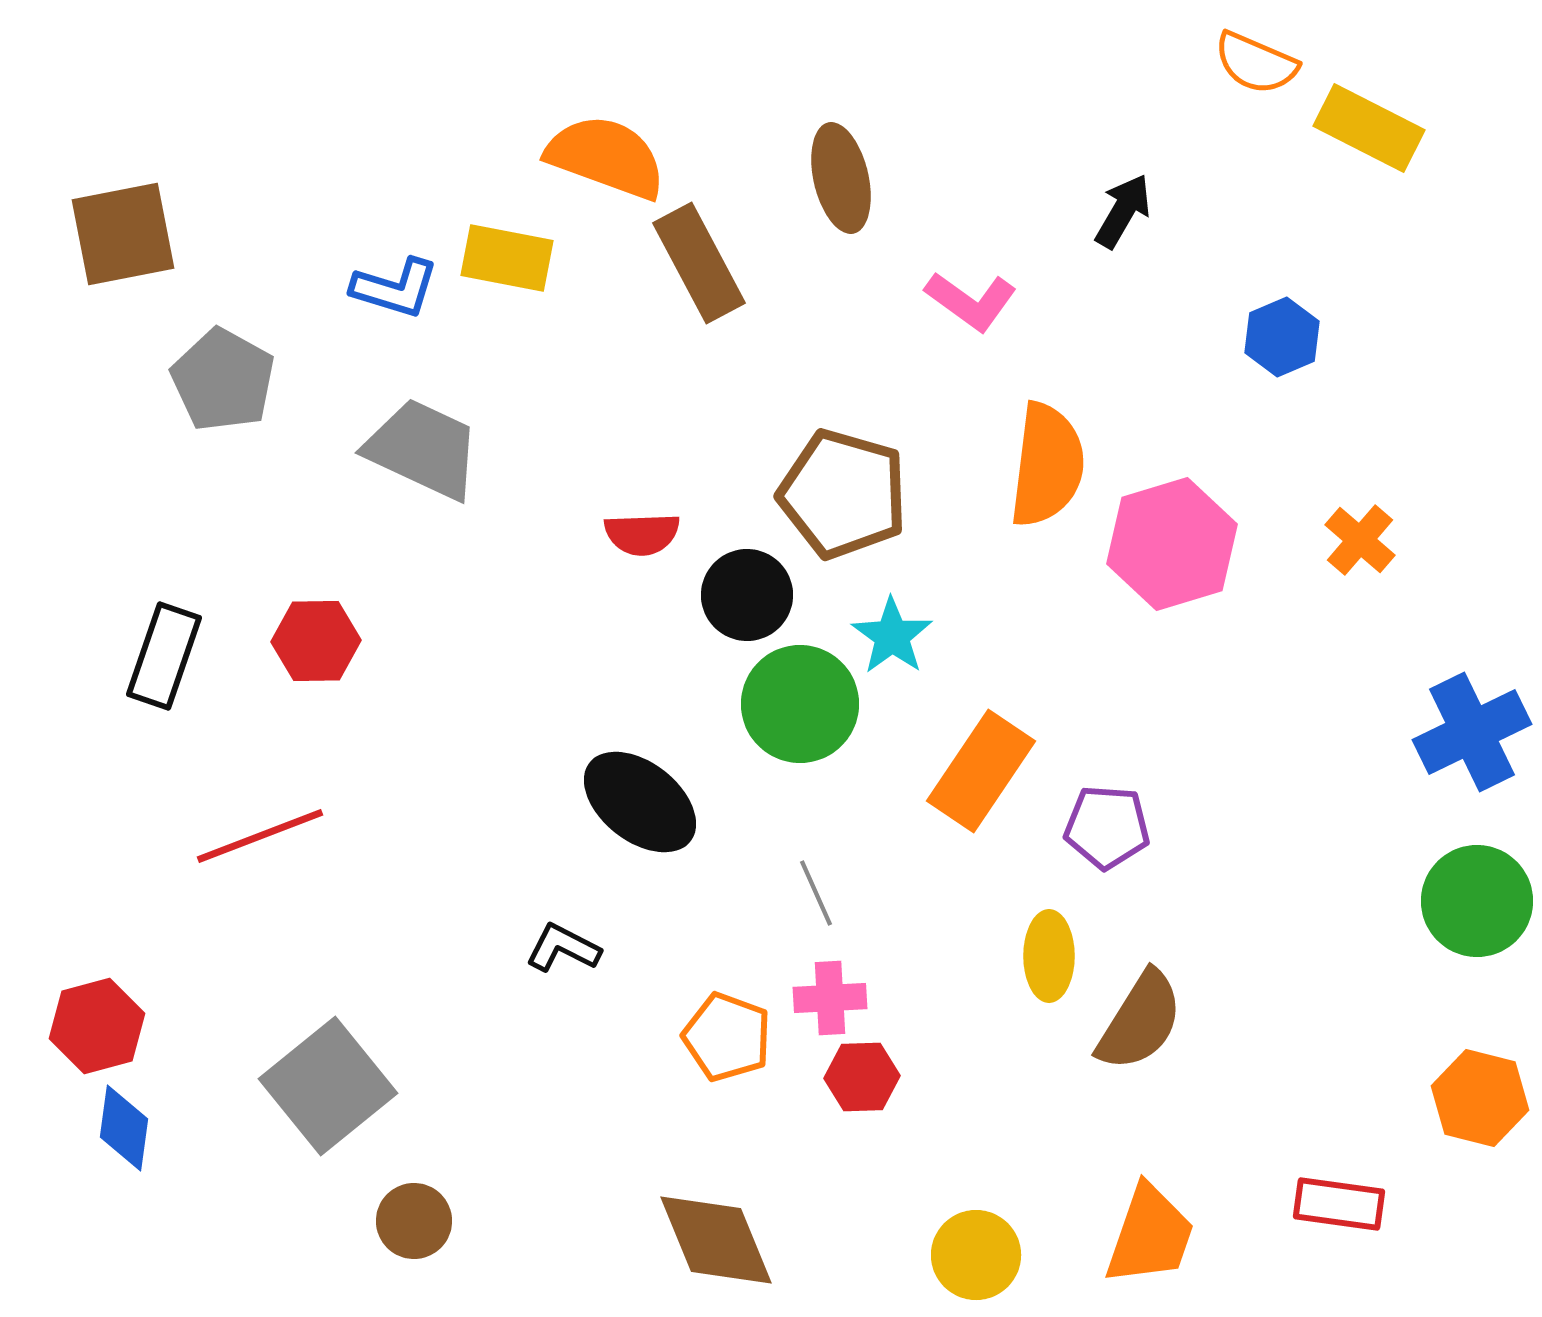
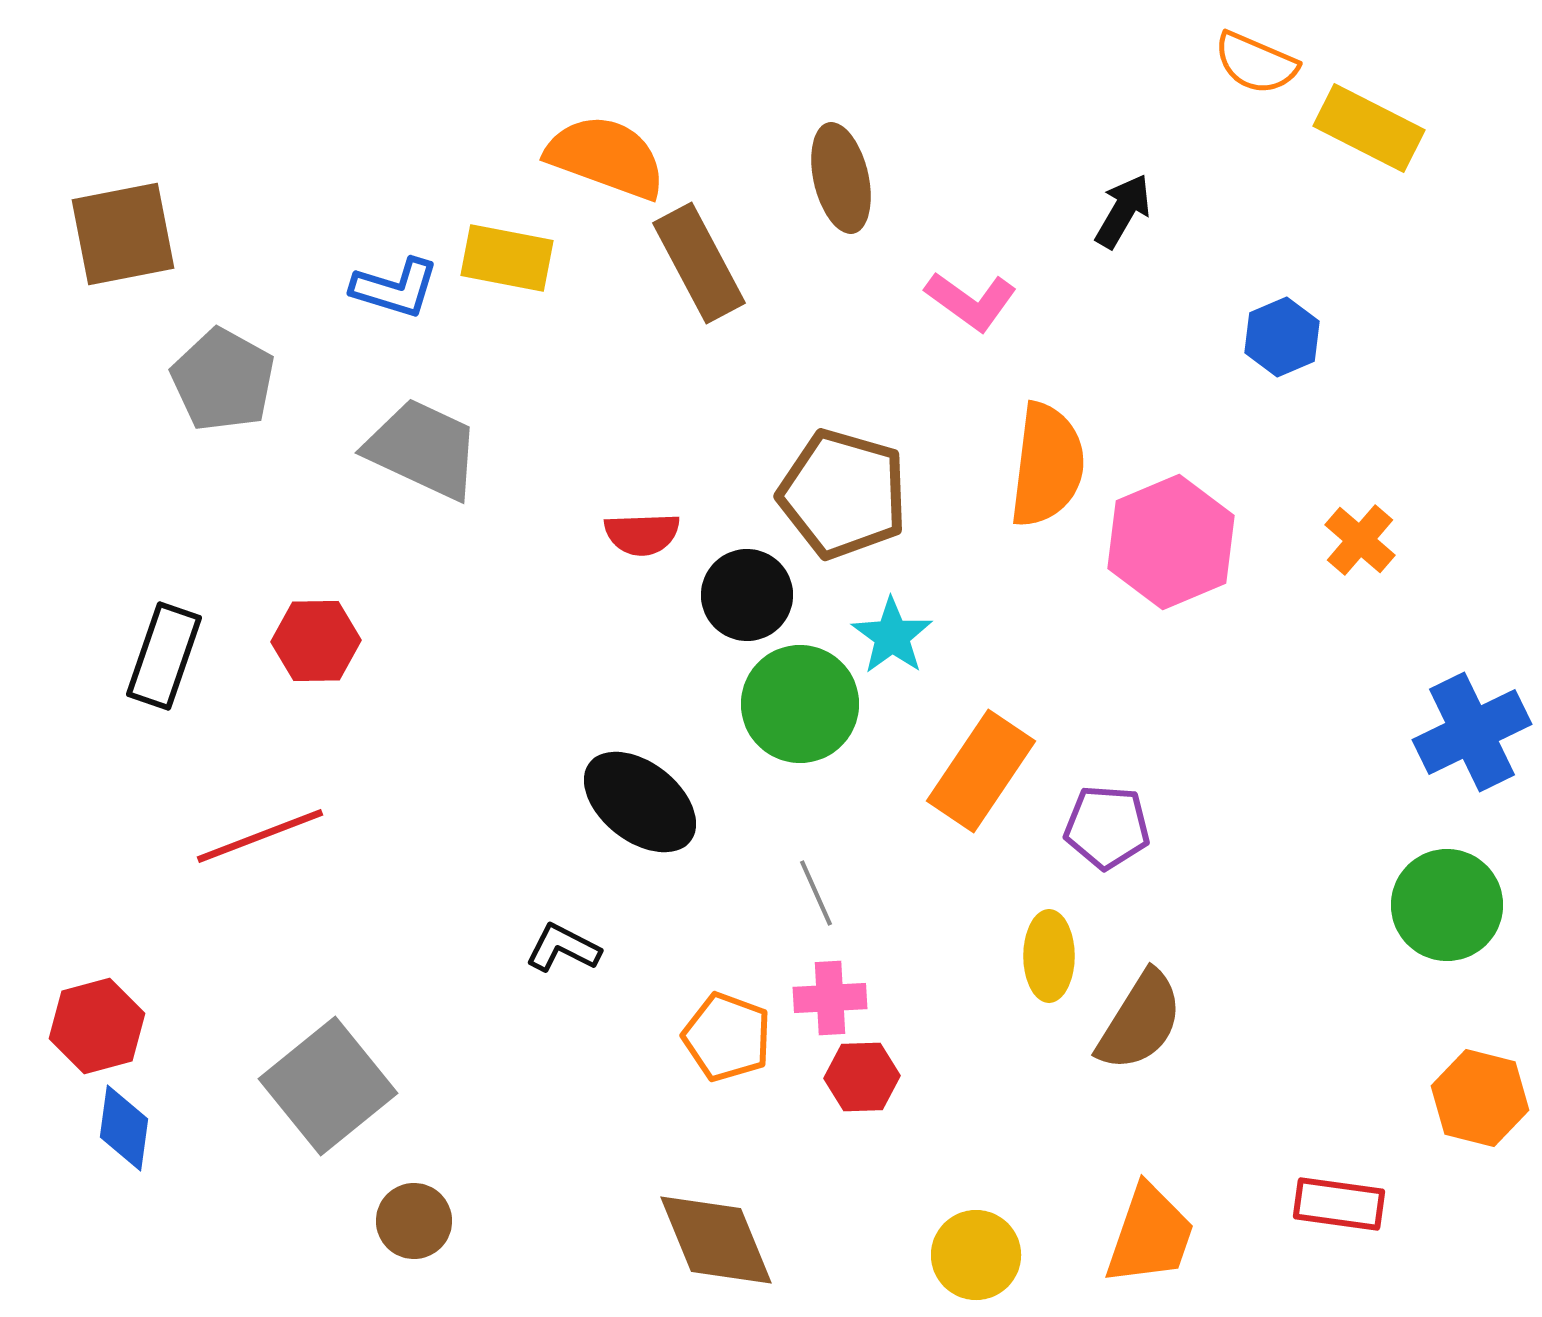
pink hexagon at (1172, 544): moved 1 px left, 2 px up; rotated 6 degrees counterclockwise
green circle at (1477, 901): moved 30 px left, 4 px down
